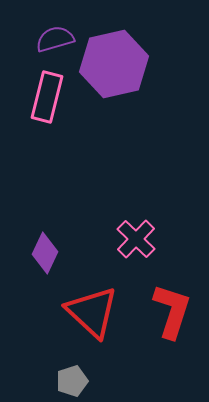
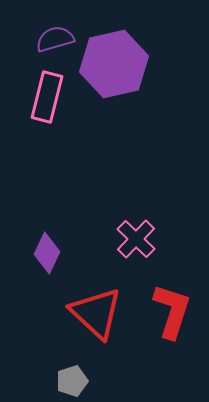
purple diamond: moved 2 px right
red triangle: moved 4 px right, 1 px down
